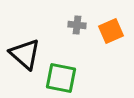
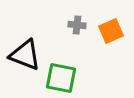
black triangle: moved 1 px down; rotated 20 degrees counterclockwise
